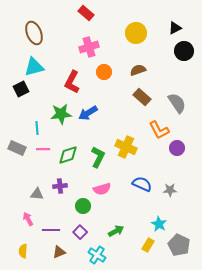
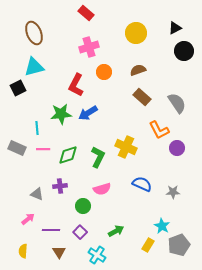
red L-shape: moved 4 px right, 3 px down
black square: moved 3 px left, 1 px up
gray star: moved 3 px right, 2 px down
gray triangle: rotated 16 degrees clockwise
pink arrow: rotated 80 degrees clockwise
cyan star: moved 3 px right, 2 px down
gray pentagon: rotated 25 degrees clockwise
brown triangle: rotated 40 degrees counterclockwise
